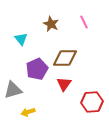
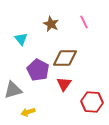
purple pentagon: moved 1 px right, 1 px down; rotated 20 degrees counterclockwise
red hexagon: rotated 10 degrees clockwise
